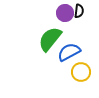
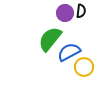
black semicircle: moved 2 px right
yellow circle: moved 3 px right, 5 px up
